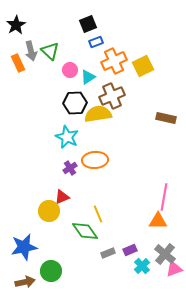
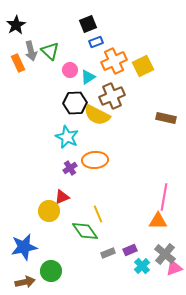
yellow semicircle: moved 1 px left, 1 px down; rotated 144 degrees counterclockwise
pink triangle: moved 1 px up
